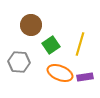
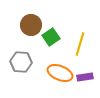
green square: moved 8 px up
gray hexagon: moved 2 px right
